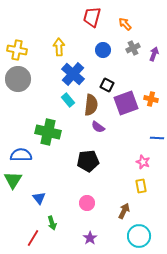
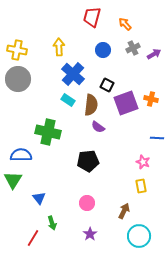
purple arrow: rotated 40 degrees clockwise
cyan rectangle: rotated 16 degrees counterclockwise
purple star: moved 4 px up
